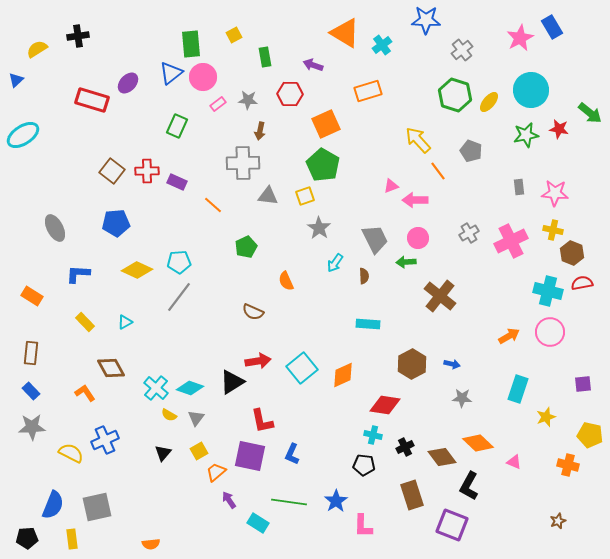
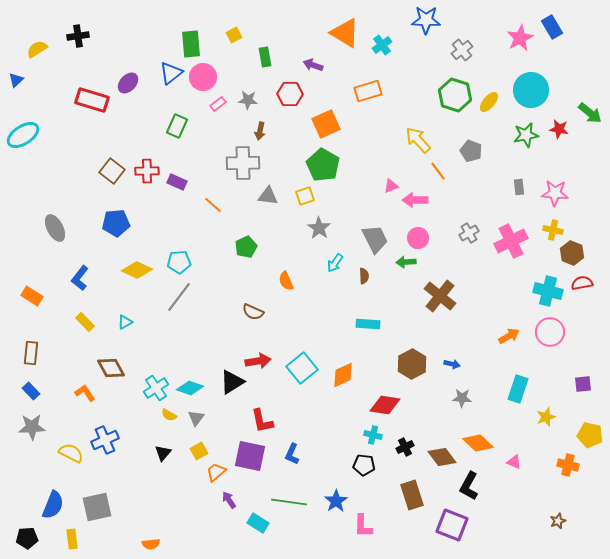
blue L-shape at (78, 274): moved 2 px right, 4 px down; rotated 55 degrees counterclockwise
cyan cross at (156, 388): rotated 15 degrees clockwise
